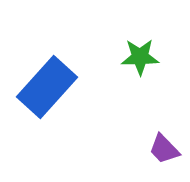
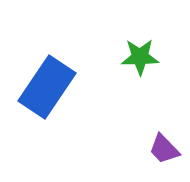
blue rectangle: rotated 8 degrees counterclockwise
